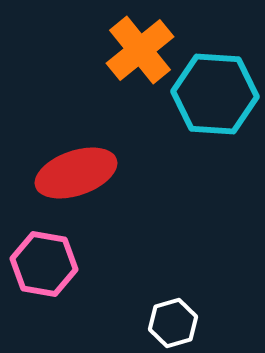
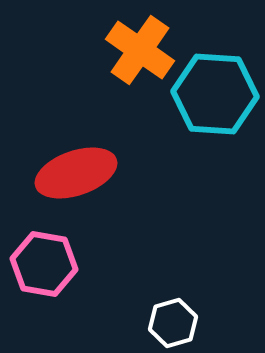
orange cross: rotated 16 degrees counterclockwise
